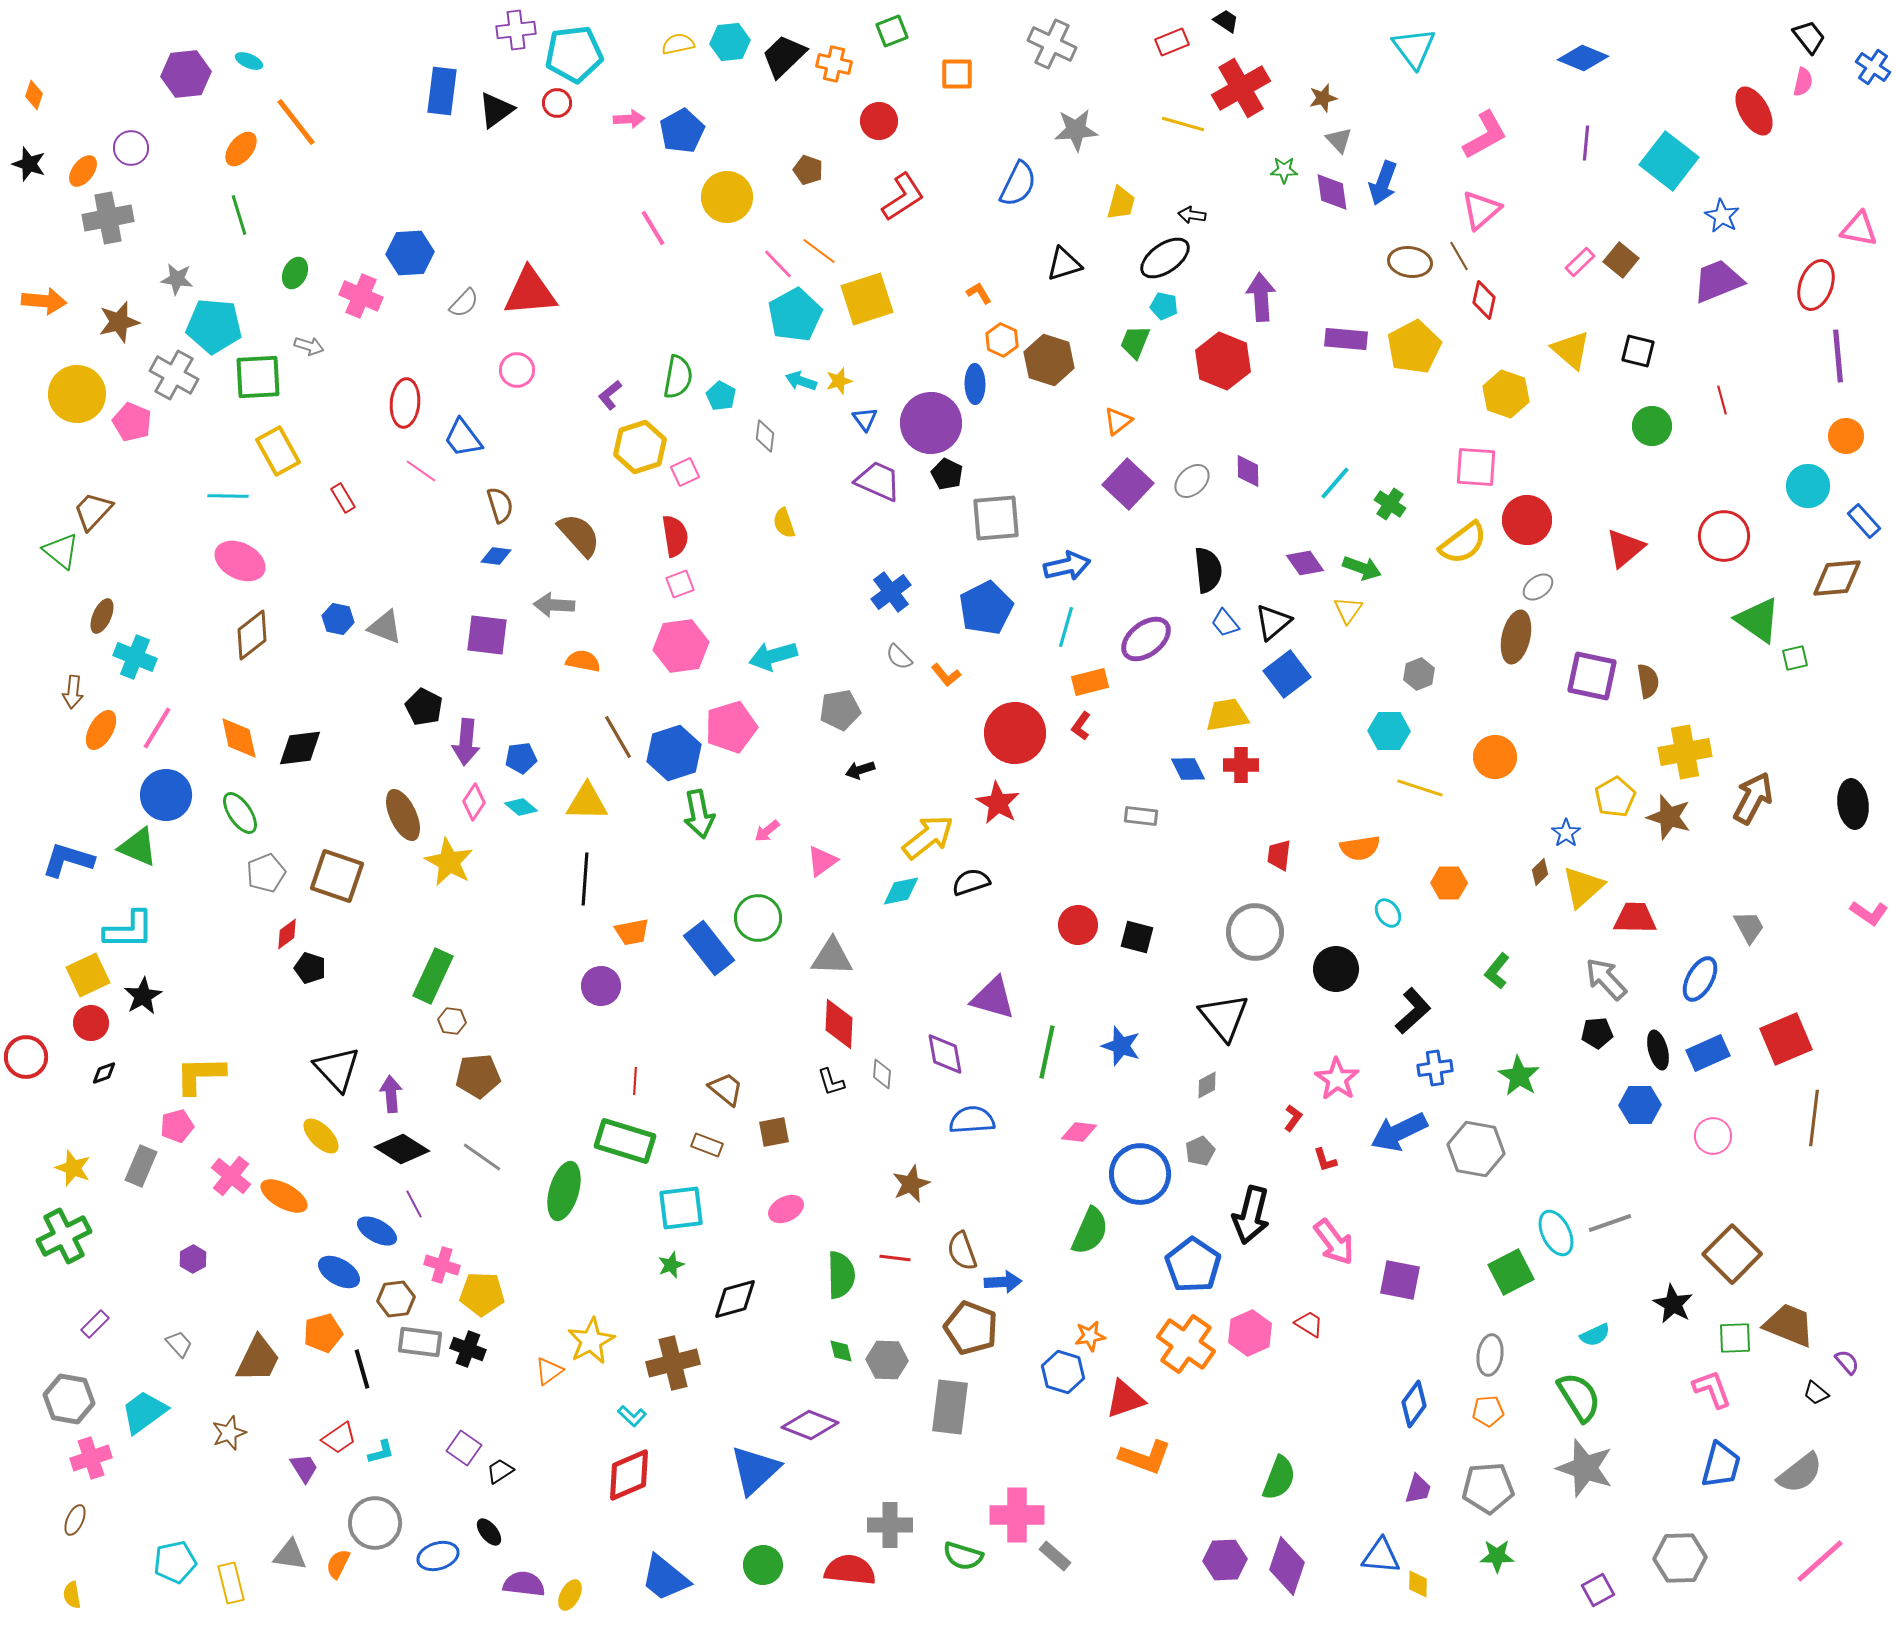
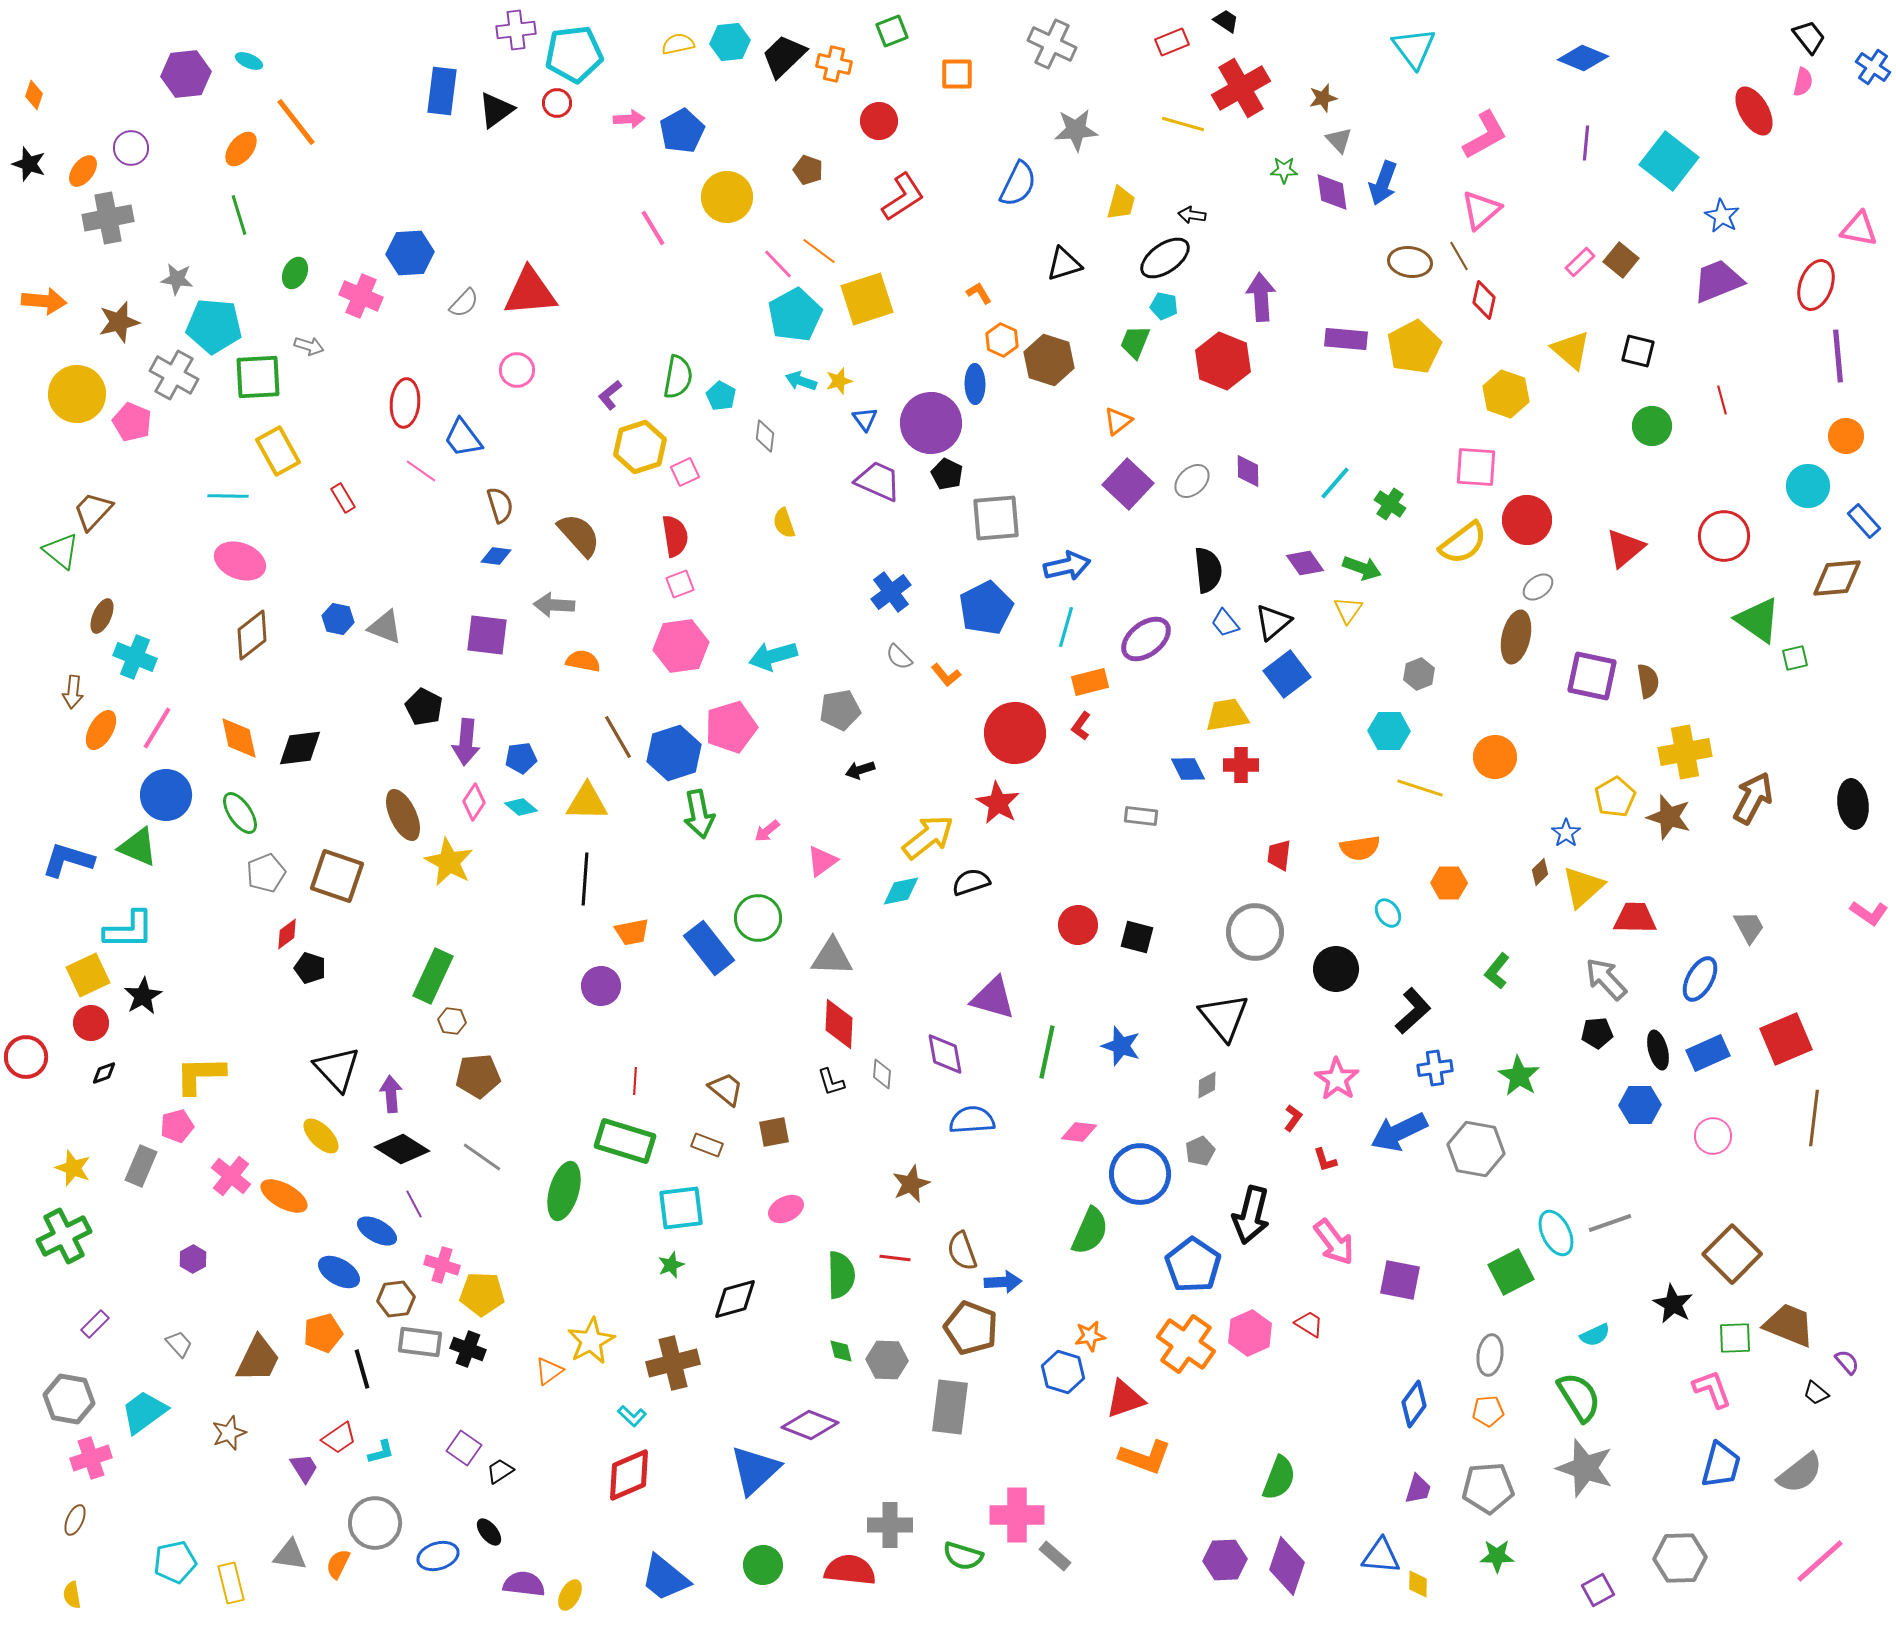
pink ellipse at (240, 561): rotated 6 degrees counterclockwise
